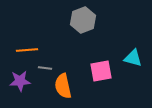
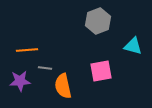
gray hexagon: moved 15 px right, 1 px down
cyan triangle: moved 12 px up
